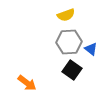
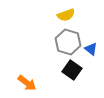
gray hexagon: moved 1 px left; rotated 20 degrees clockwise
